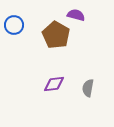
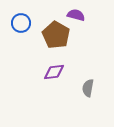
blue circle: moved 7 px right, 2 px up
purple diamond: moved 12 px up
